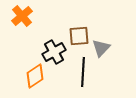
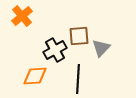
black cross: moved 1 px right, 2 px up
black line: moved 5 px left, 7 px down
orange diamond: rotated 30 degrees clockwise
